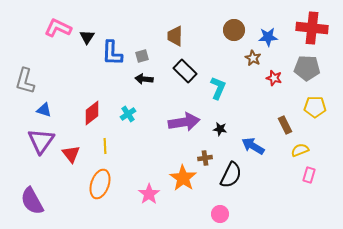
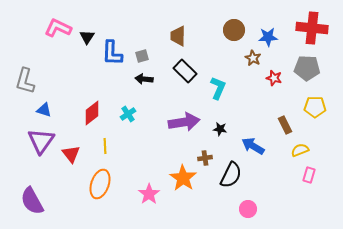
brown trapezoid: moved 3 px right
pink circle: moved 28 px right, 5 px up
